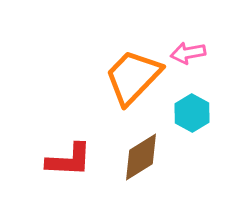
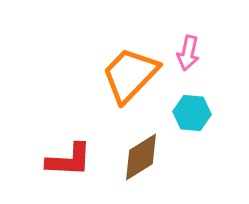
pink arrow: rotated 68 degrees counterclockwise
orange trapezoid: moved 3 px left, 2 px up
cyan hexagon: rotated 24 degrees counterclockwise
